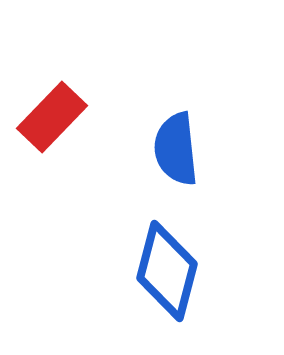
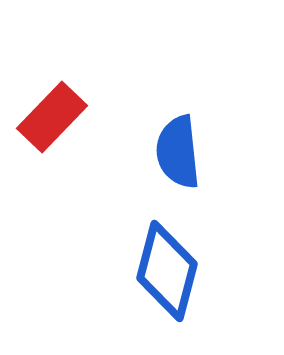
blue semicircle: moved 2 px right, 3 px down
